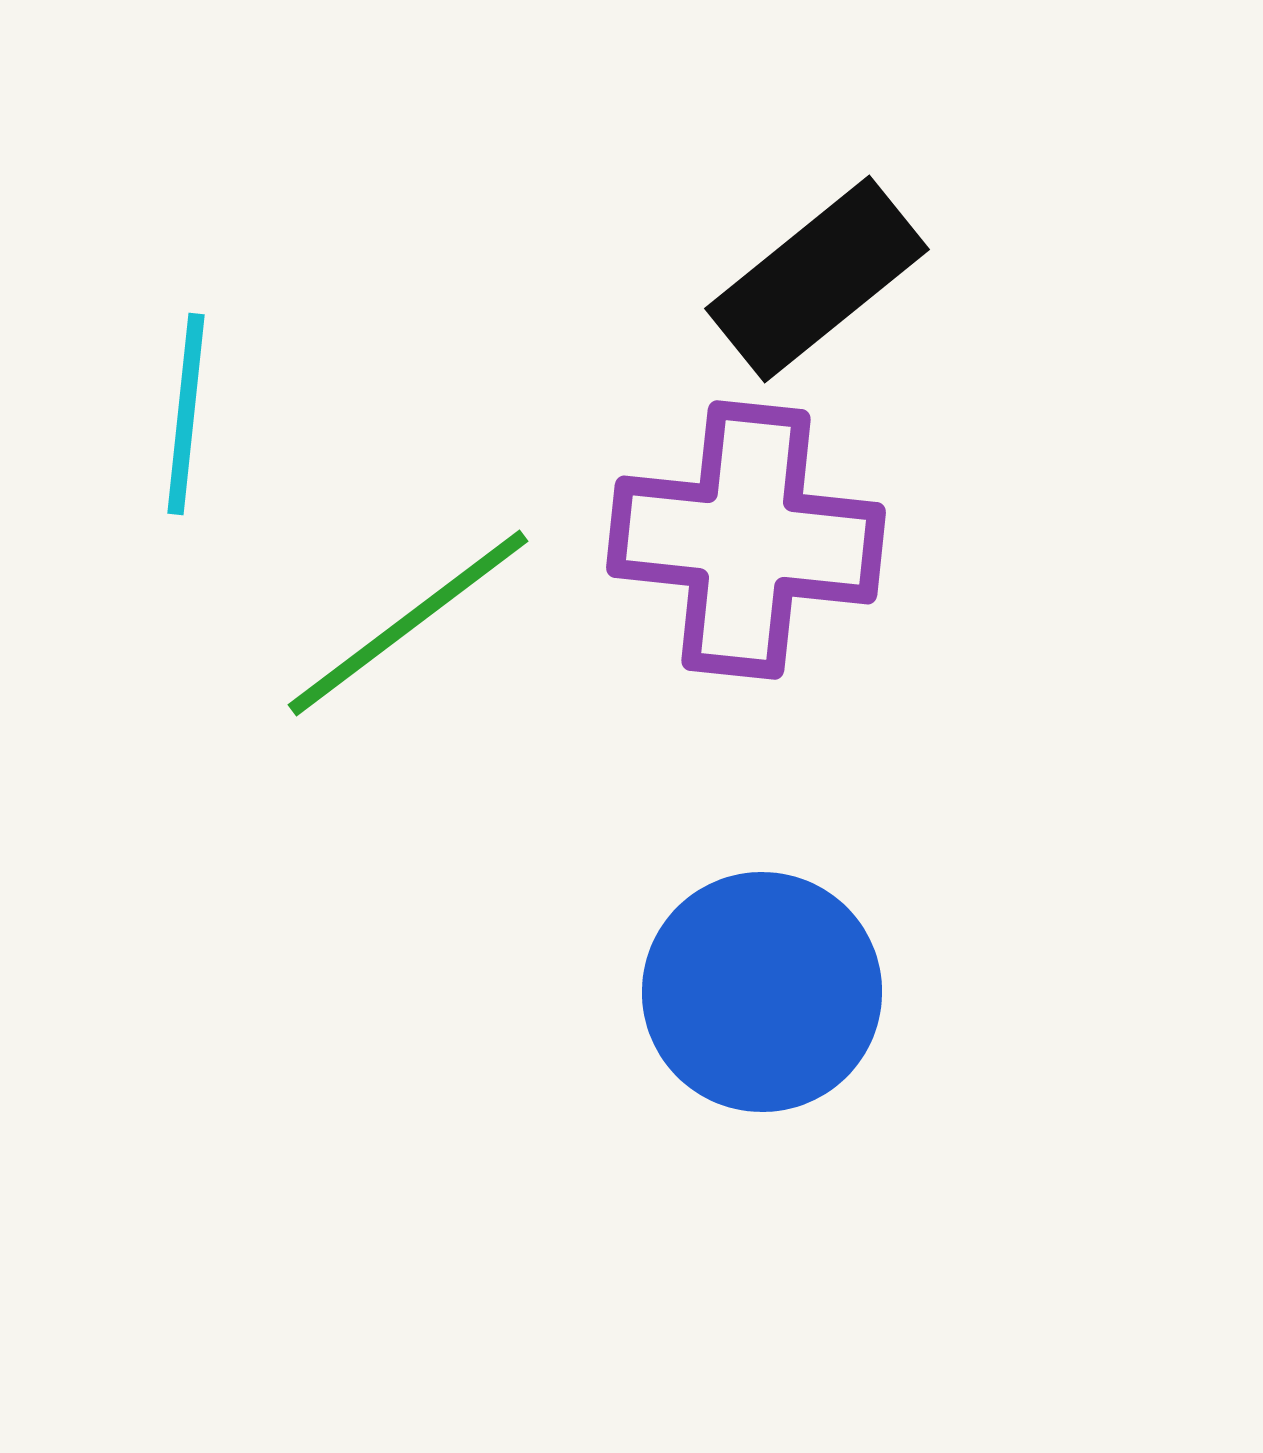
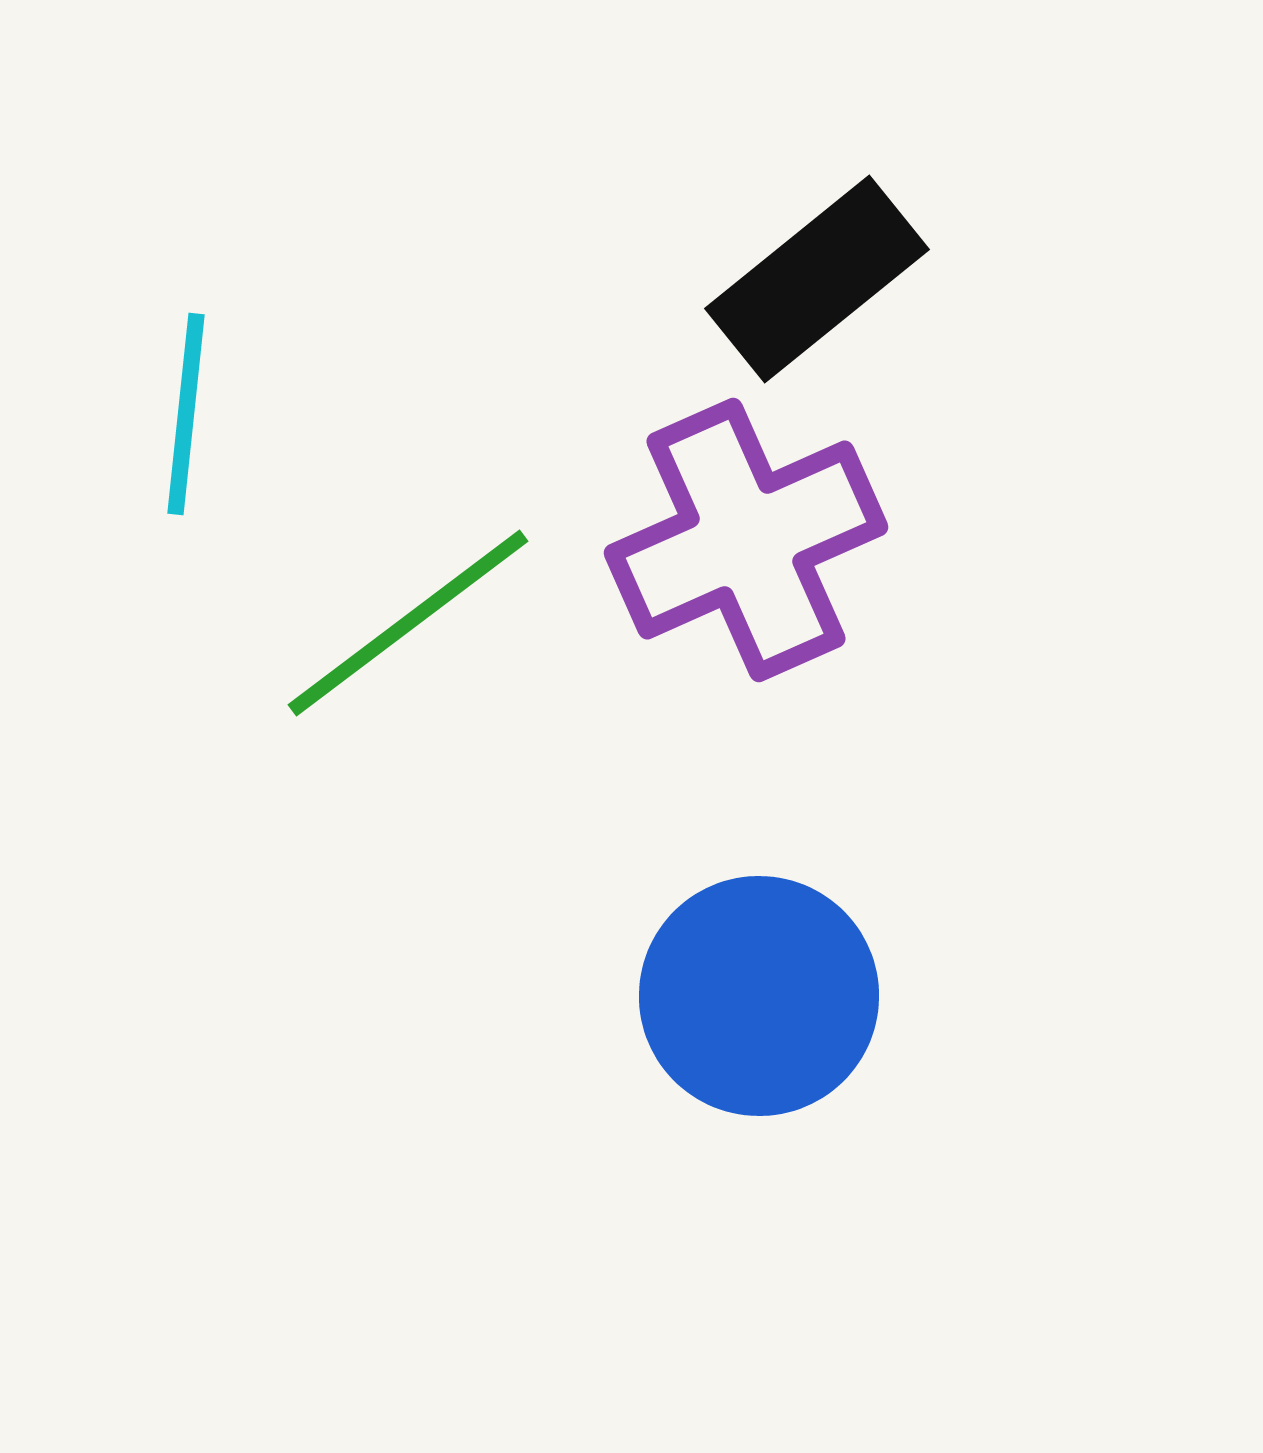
purple cross: rotated 30 degrees counterclockwise
blue circle: moved 3 px left, 4 px down
